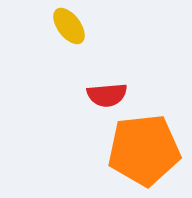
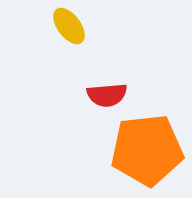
orange pentagon: moved 3 px right
